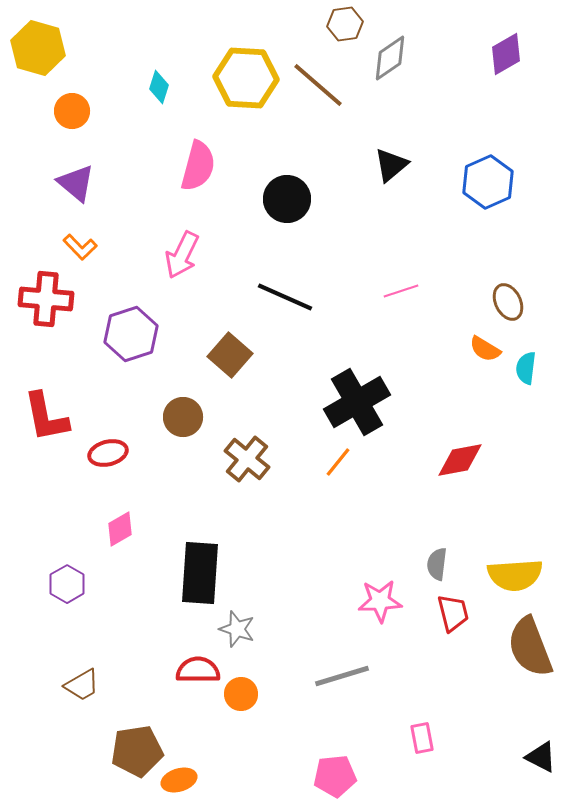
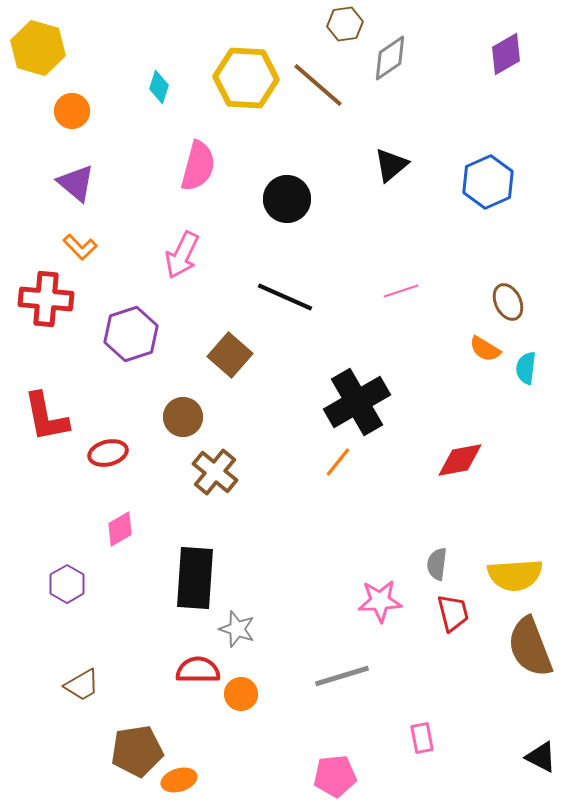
brown cross at (247, 459): moved 32 px left, 13 px down
black rectangle at (200, 573): moved 5 px left, 5 px down
